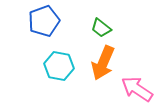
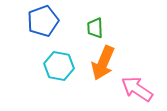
blue pentagon: moved 1 px left
green trapezoid: moved 6 px left; rotated 50 degrees clockwise
